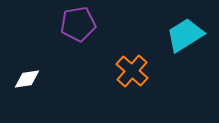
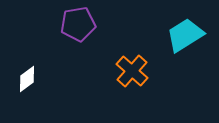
white diamond: rotated 28 degrees counterclockwise
